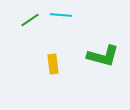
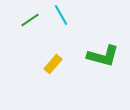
cyan line: rotated 55 degrees clockwise
yellow rectangle: rotated 48 degrees clockwise
